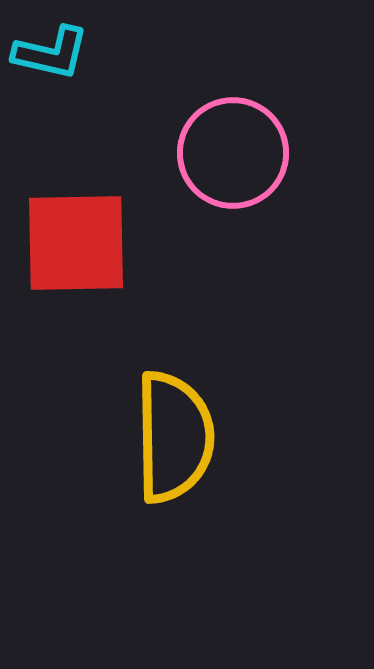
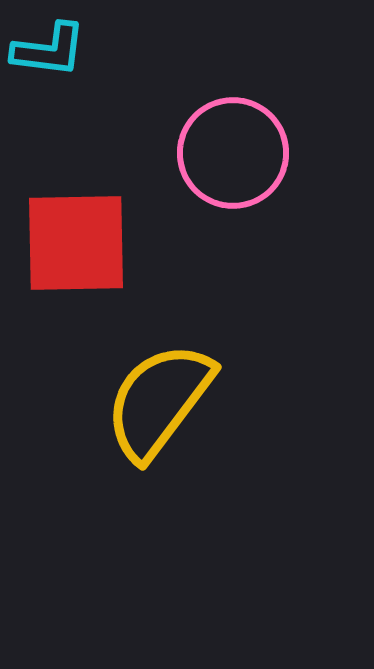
cyan L-shape: moved 2 px left, 3 px up; rotated 6 degrees counterclockwise
yellow semicircle: moved 15 px left, 36 px up; rotated 142 degrees counterclockwise
